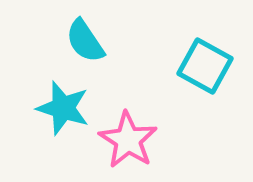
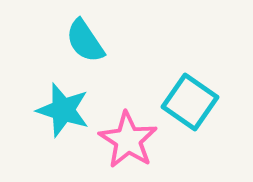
cyan square: moved 15 px left, 36 px down; rotated 6 degrees clockwise
cyan star: moved 2 px down
